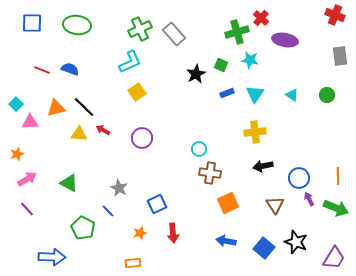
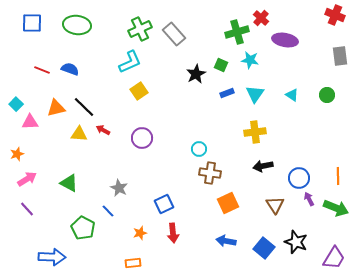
yellow square at (137, 92): moved 2 px right, 1 px up
blue square at (157, 204): moved 7 px right
